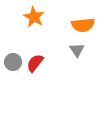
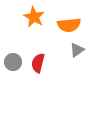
orange semicircle: moved 14 px left
gray triangle: rotated 28 degrees clockwise
red semicircle: moved 3 px right; rotated 24 degrees counterclockwise
